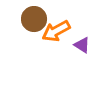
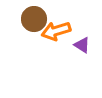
orange arrow: rotated 12 degrees clockwise
